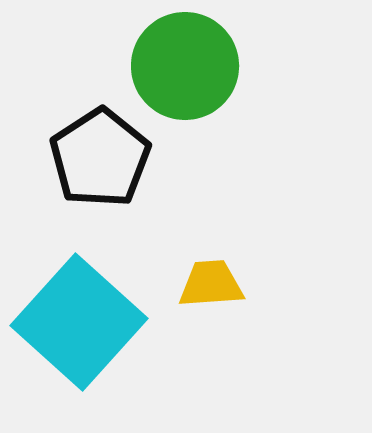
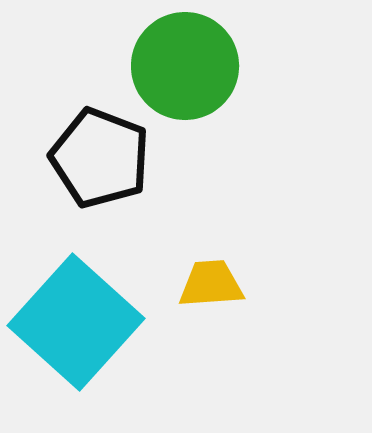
black pentagon: rotated 18 degrees counterclockwise
cyan square: moved 3 px left
